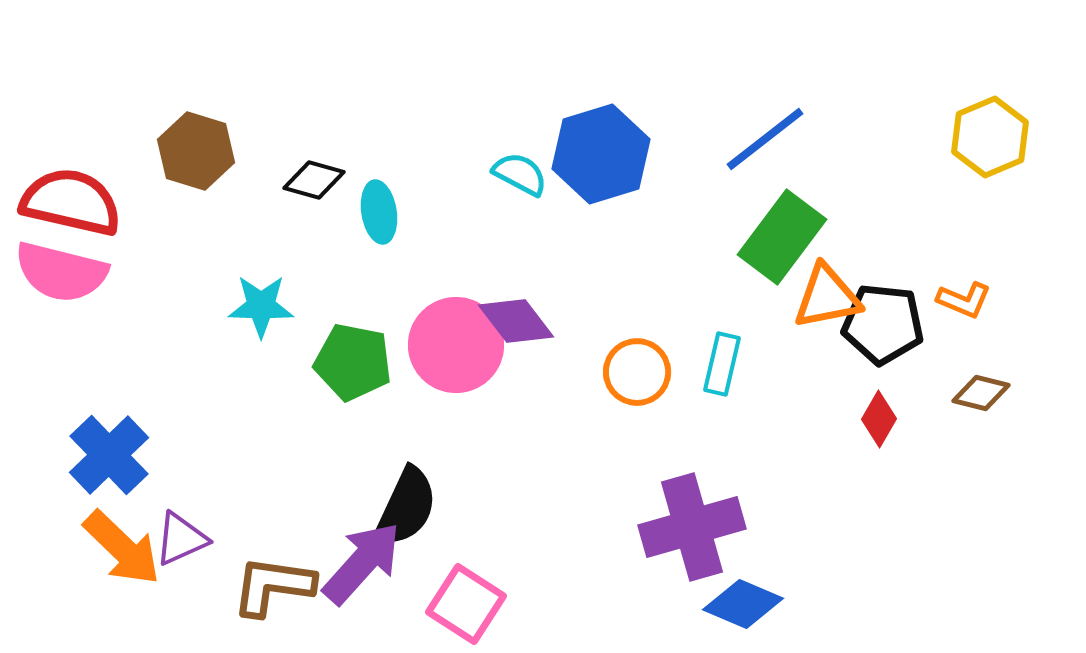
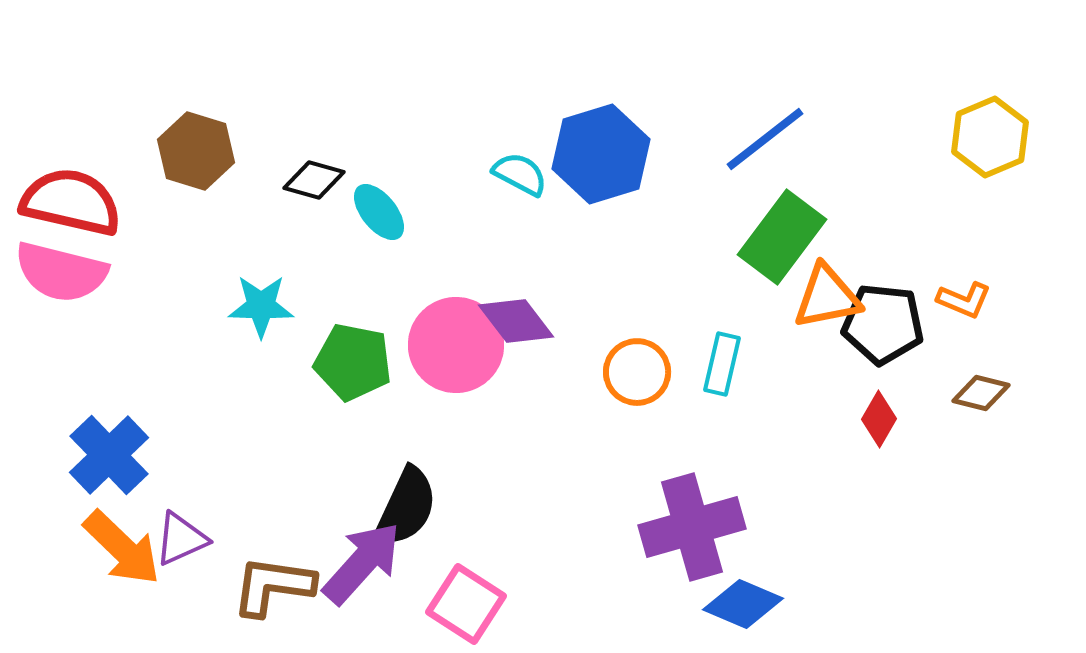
cyan ellipse: rotated 30 degrees counterclockwise
